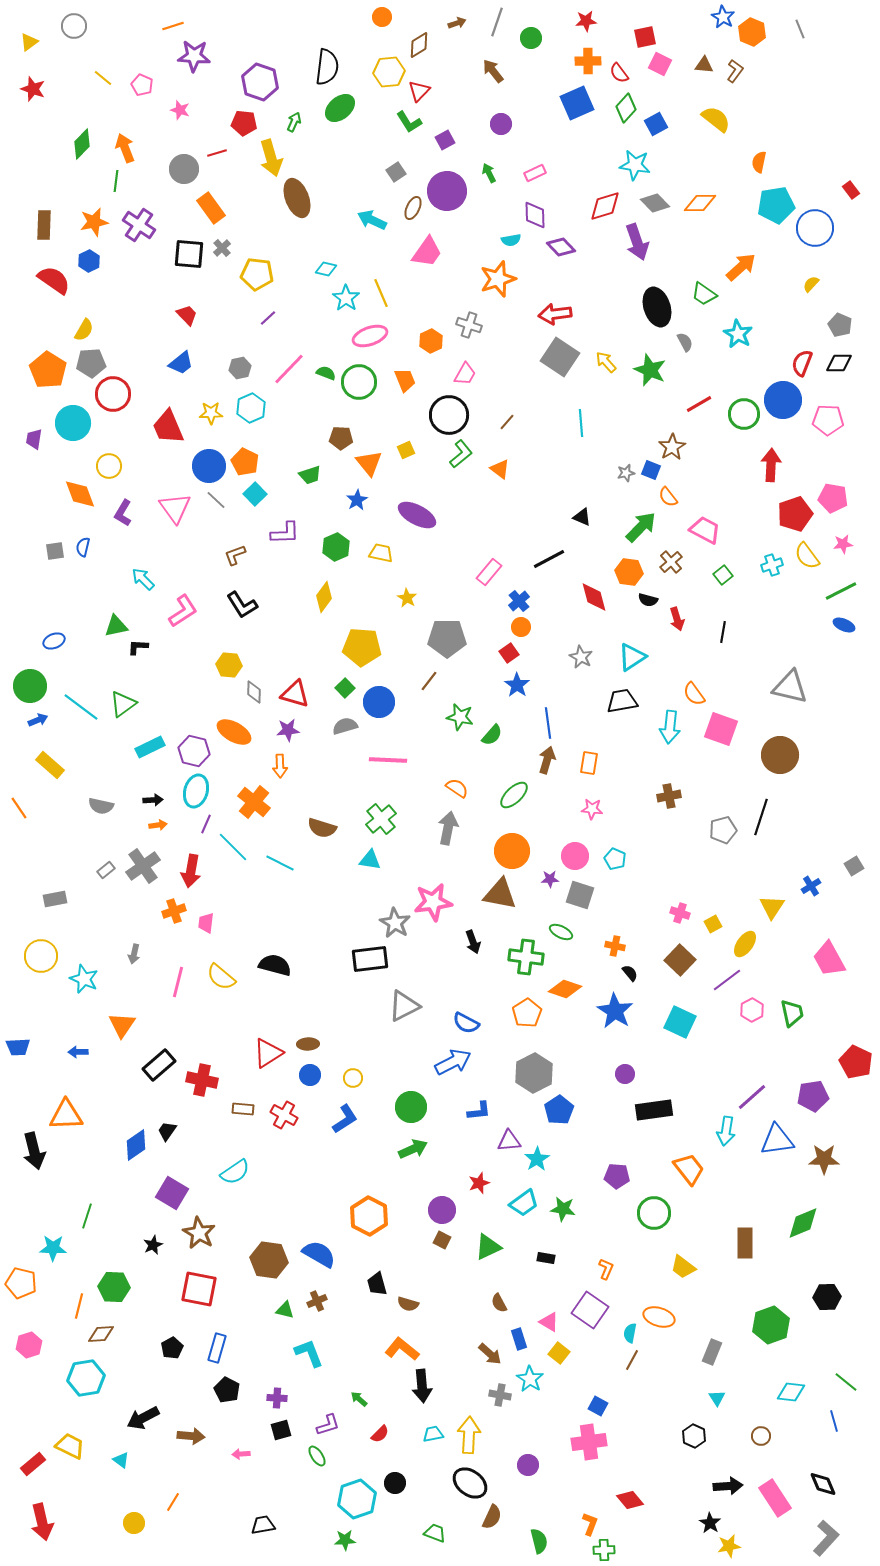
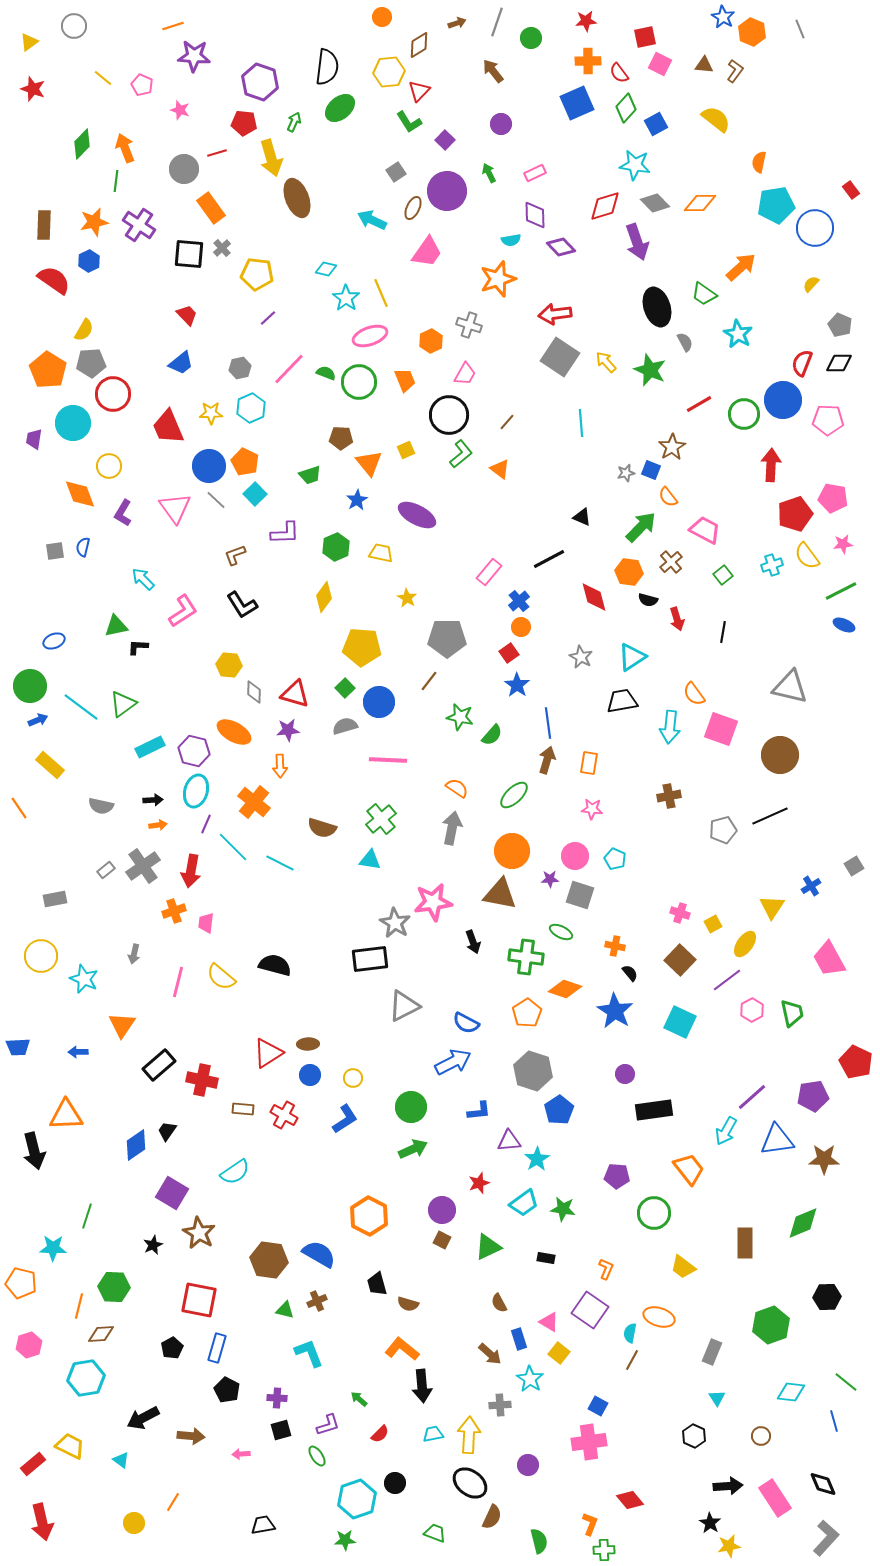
purple square at (445, 140): rotated 18 degrees counterclockwise
black line at (761, 817): moved 9 px right, 1 px up; rotated 48 degrees clockwise
gray arrow at (448, 828): moved 4 px right
gray hexagon at (534, 1073): moved 1 px left, 2 px up; rotated 15 degrees counterclockwise
cyan arrow at (726, 1131): rotated 20 degrees clockwise
red square at (199, 1289): moved 11 px down
gray cross at (500, 1395): moved 10 px down; rotated 15 degrees counterclockwise
